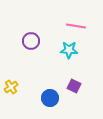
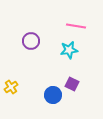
cyan star: rotated 12 degrees counterclockwise
purple square: moved 2 px left, 2 px up
blue circle: moved 3 px right, 3 px up
